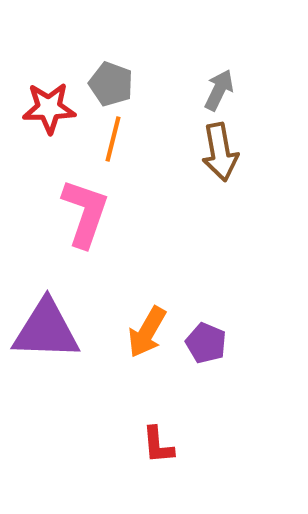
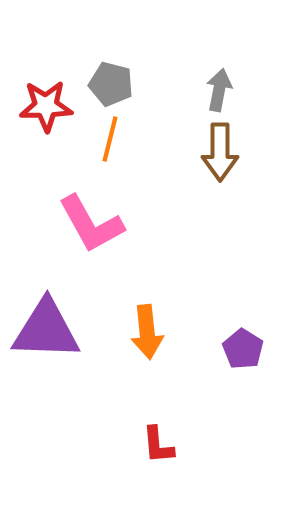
gray pentagon: rotated 6 degrees counterclockwise
gray arrow: rotated 15 degrees counterclockwise
red star: moved 3 px left, 2 px up
orange line: moved 3 px left
brown arrow: rotated 10 degrees clockwise
pink L-shape: moved 6 px right, 11 px down; rotated 132 degrees clockwise
orange arrow: rotated 36 degrees counterclockwise
purple pentagon: moved 37 px right, 6 px down; rotated 9 degrees clockwise
